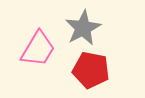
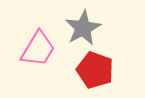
red pentagon: moved 4 px right; rotated 9 degrees clockwise
